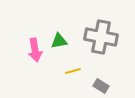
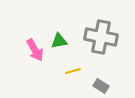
pink arrow: rotated 20 degrees counterclockwise
